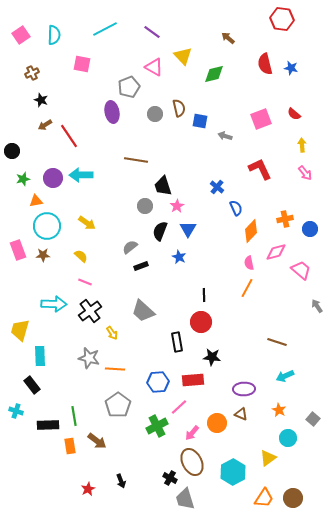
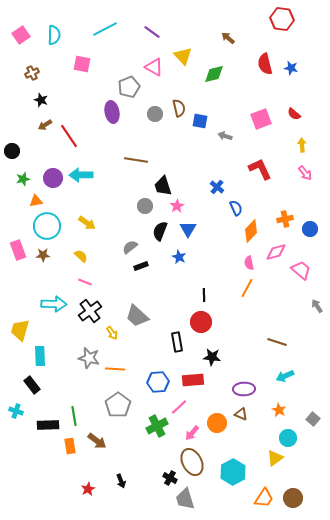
gray trapezoid at (143, 311): moved 6 px left, 5 px down
yellow triangle at (268, 458): moved 7 px right
